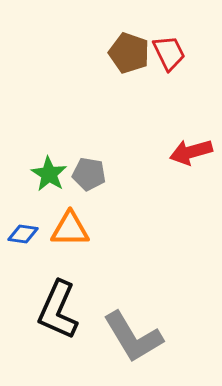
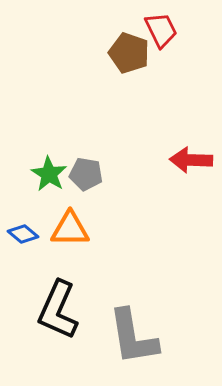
red trapezoid: moved 8 px left, 23 px up
red arrow: moved 8 px down; rotated 18 degrees clockwise
gray pentagon: moved 3 px left
blue diamond: rotated 32 degrees clockwise
gray L-shape: rotated 22 degrees clockwise
